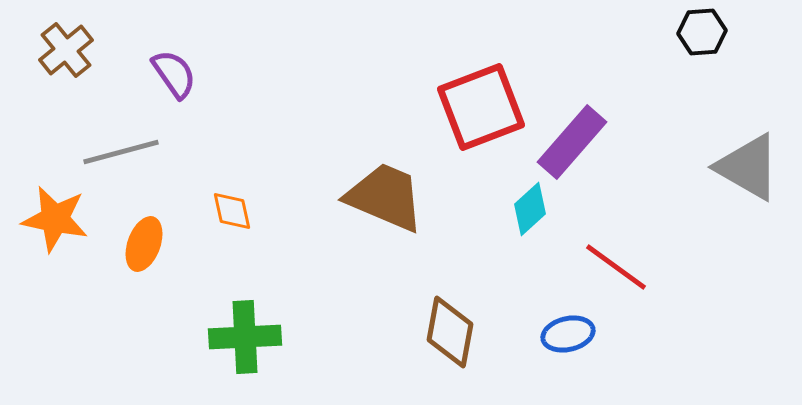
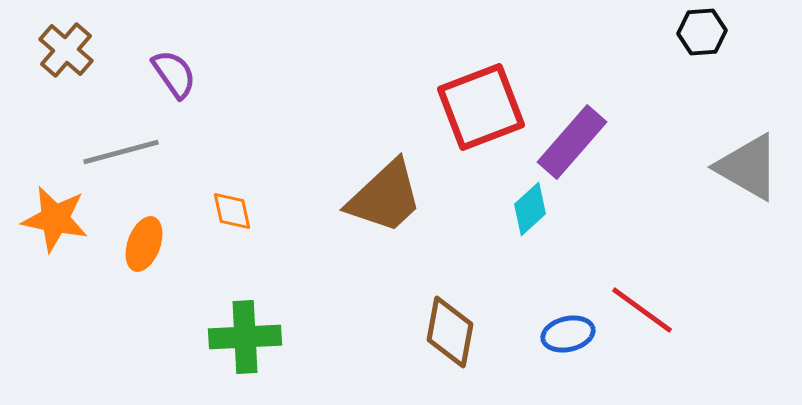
brown cross: rotated 10 degrees counterclockwise
brown trapezoid: rotated 114 degrees clockwise
red line: moved 26 px right, 43 px down
